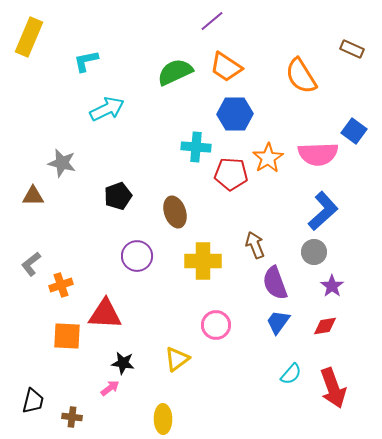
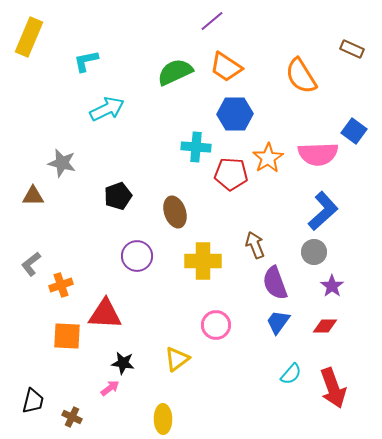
red diamond: rotated 10 degrees clockwise
brown cross: rotated 18 degrees clockwise
